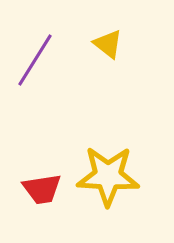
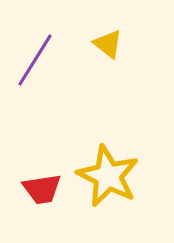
yellow star: rotated 24 degrees clockwise
